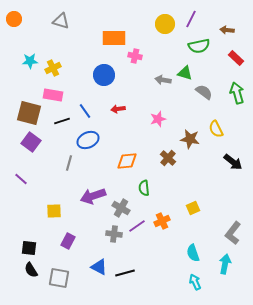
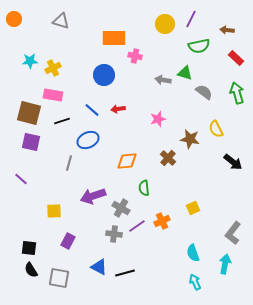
blue line at (85, 111): moved 7 px right, 1 px up; rotated 14 degrees counterclockwise
purple square at (31, 142): rotated 24 degrees counterclockwise
